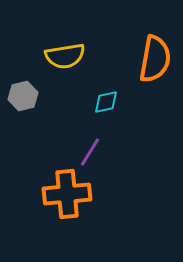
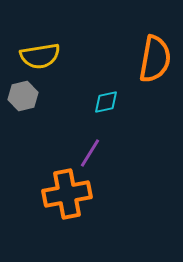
yellow semicircle: moved 25 px left
purple line: moved 1 px down
orange cross: rotated 6 degrees counterclockwise
